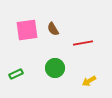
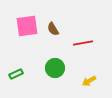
pink square: moved 4 px up
